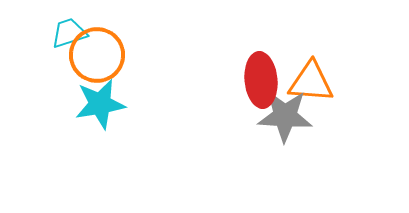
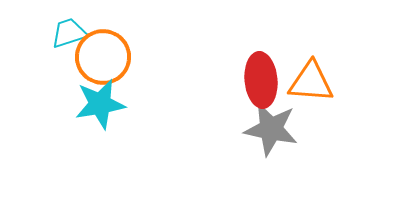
orange circle: moved 6 px right, 2 px down
gray star: moved 14 px left, 13 px down; rotated 8 degrees clockwise
